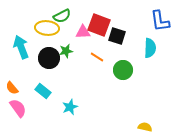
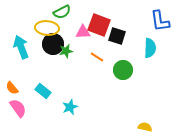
green semicircle: moved 4 px up
black circle: moved 4 px right, 14 px up
